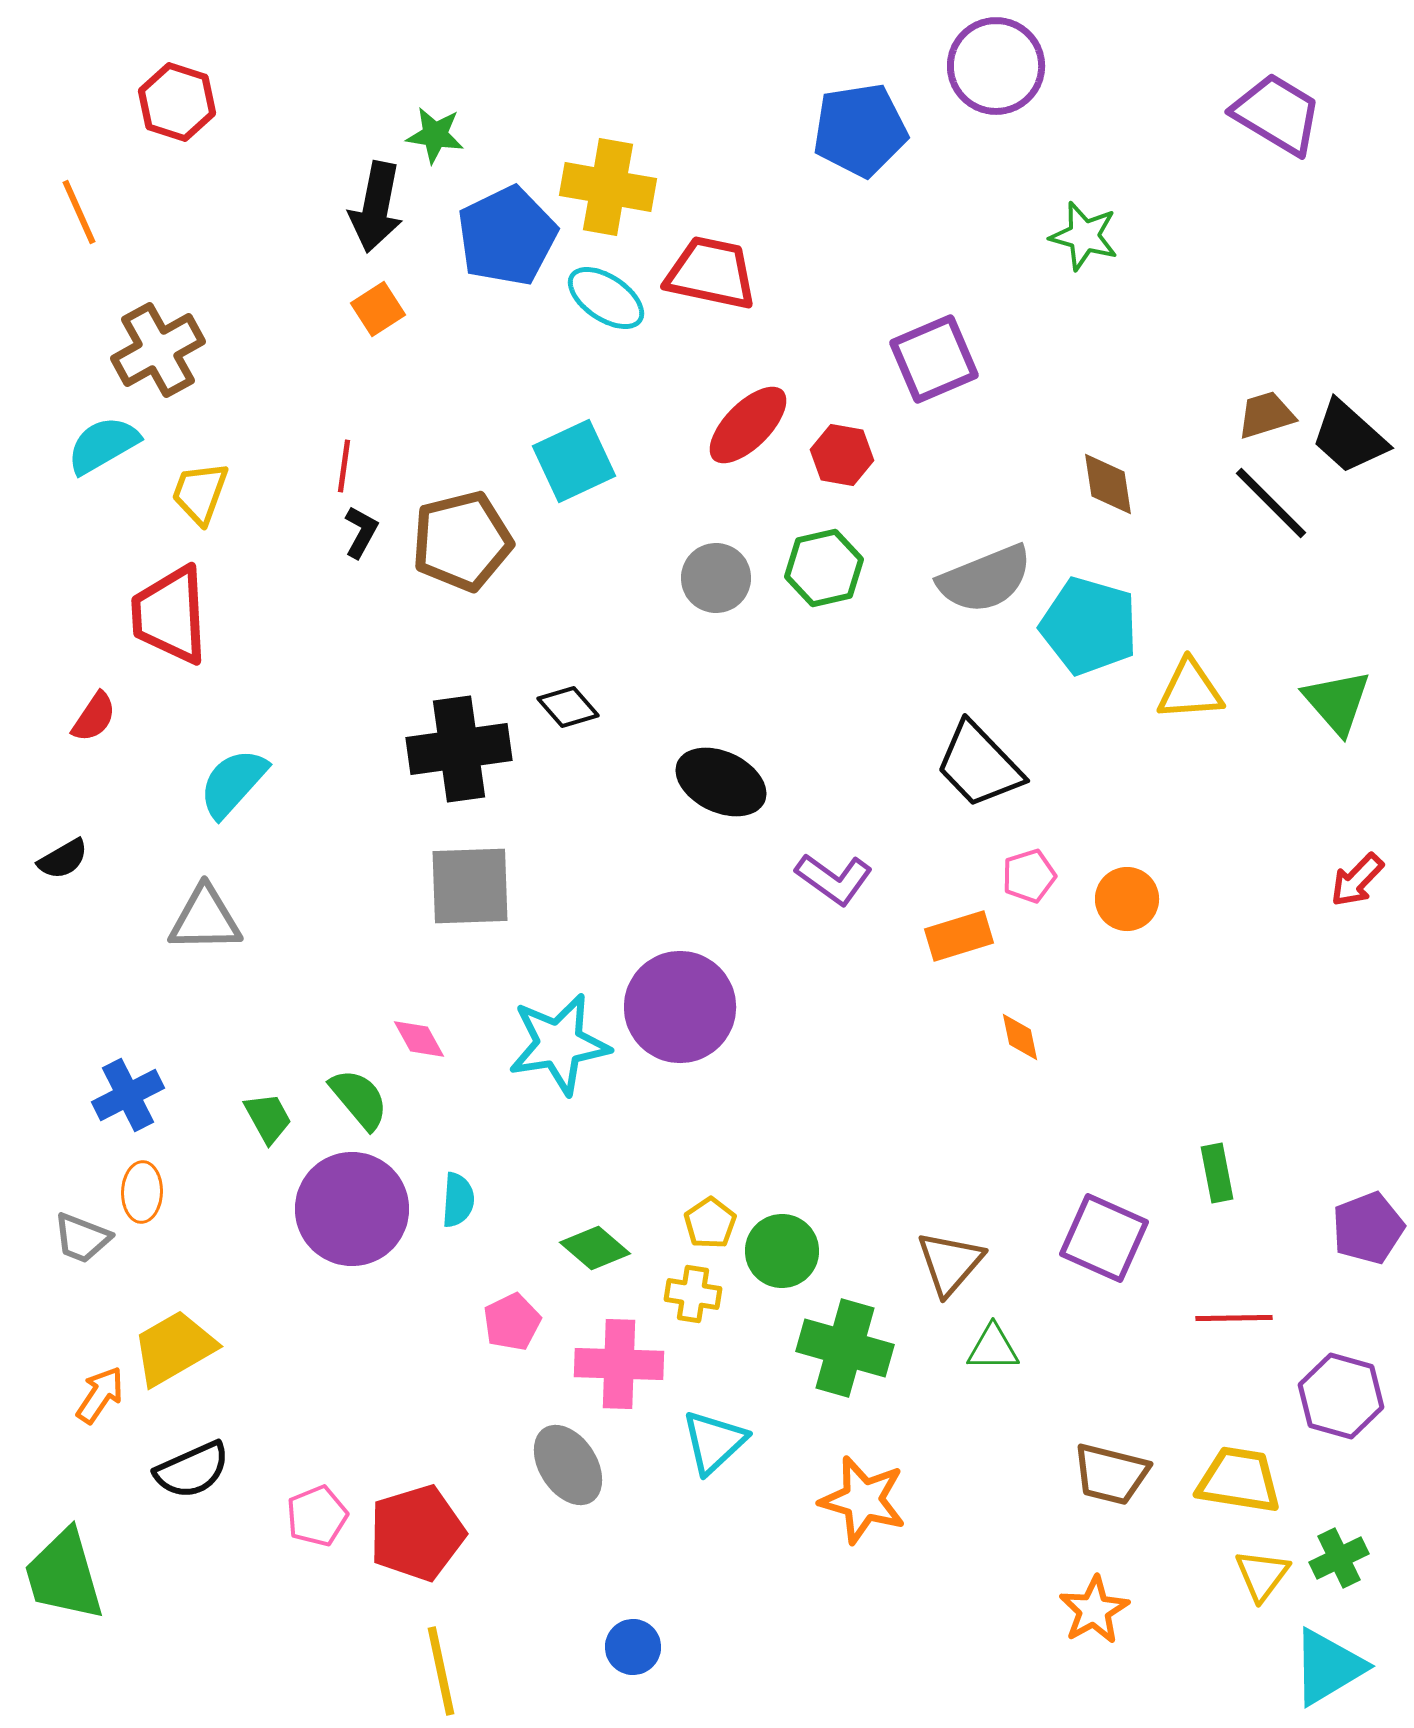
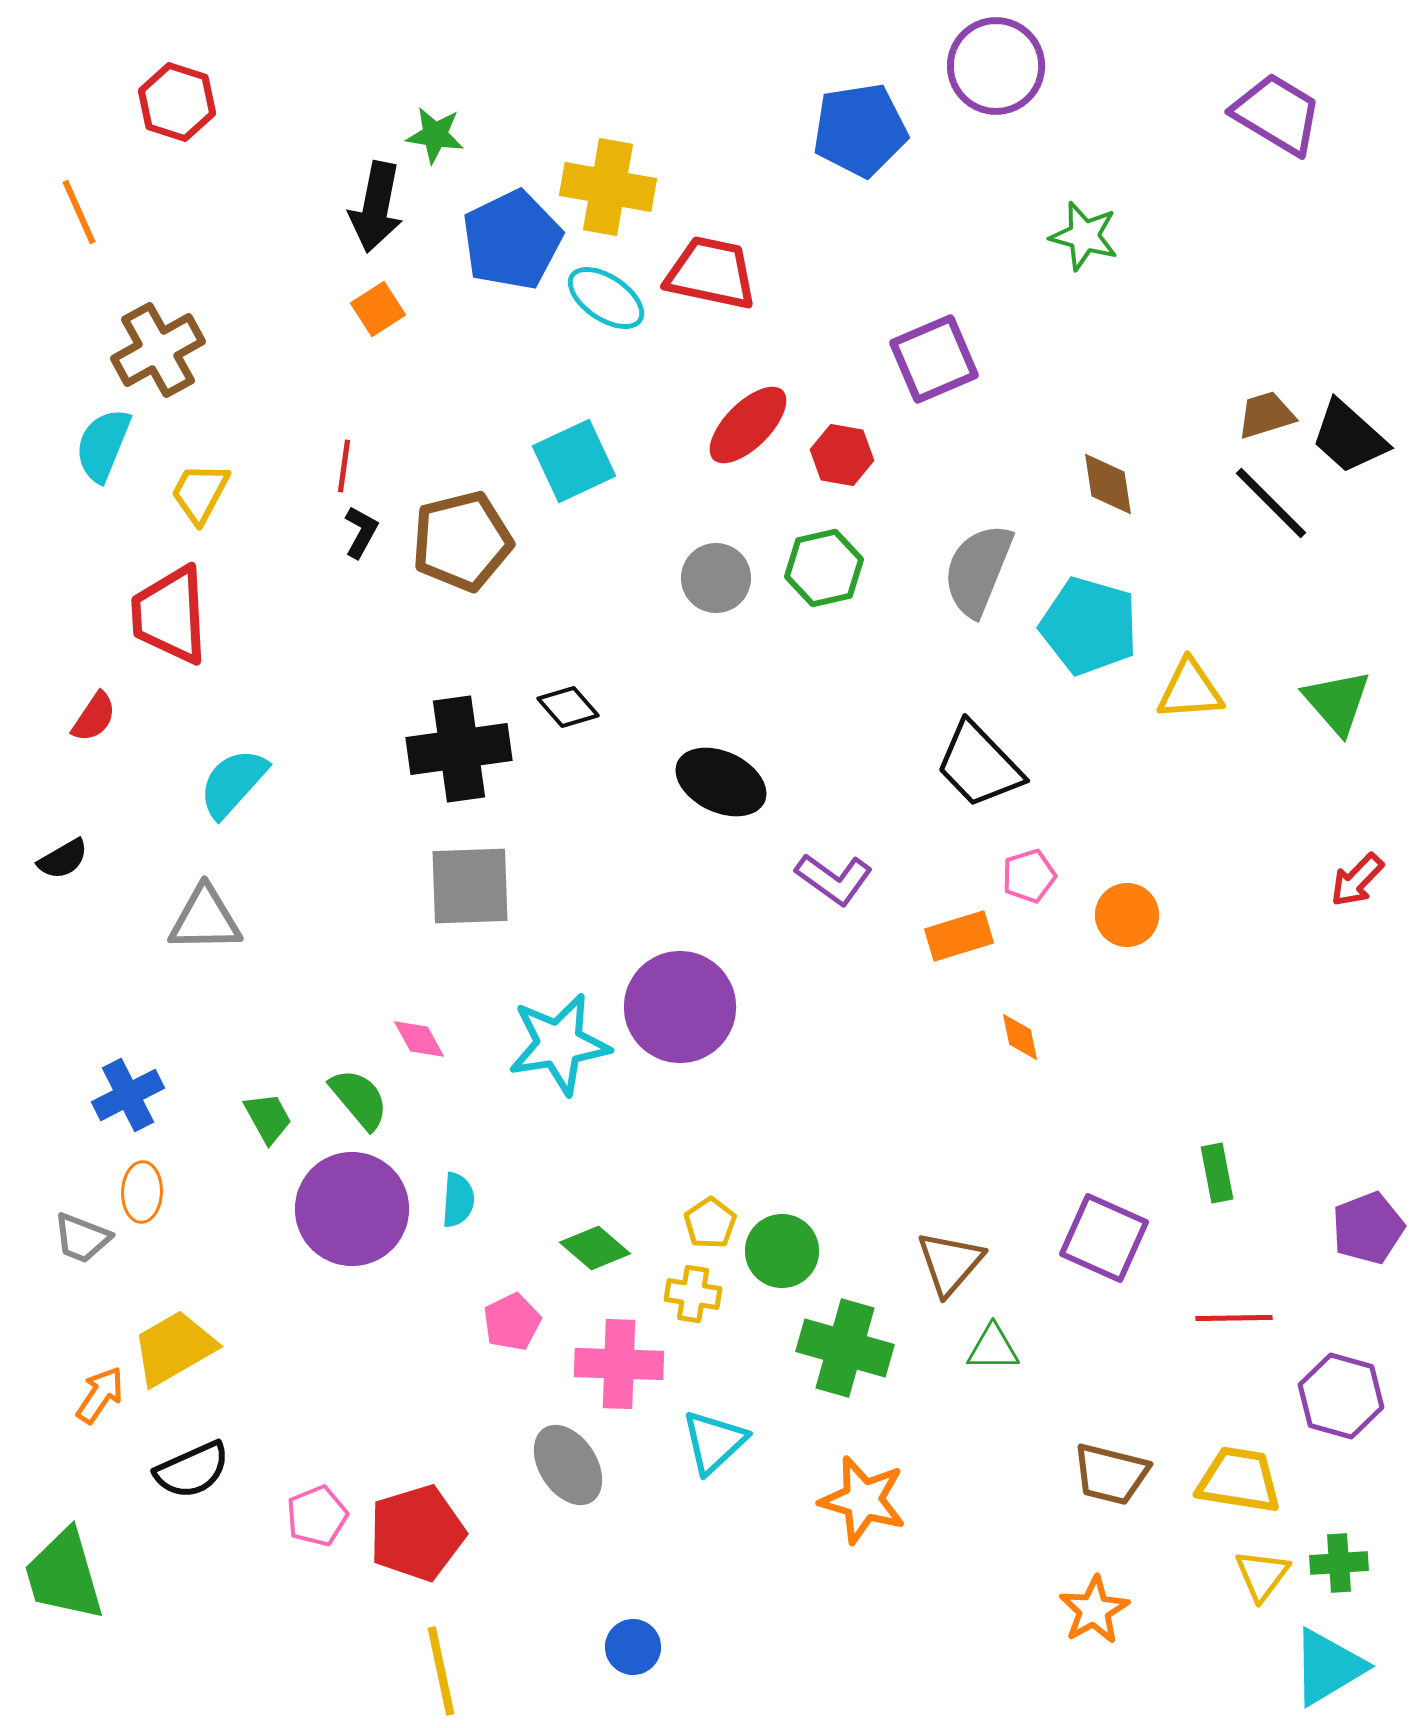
blue pentagon at (507, 236): moved 5 px right, 4 px down
cyan semicircle at (103, 445): rotated 38 degrees counterclockwise
yellow trapezoid at (200, 493): rotated 8 degrees clockwise
gray semicircle at (985, 579): moved 7 px left, 9 px up; rotated 134 degrees clockwise
orange circle at (1127, 899): moved 16 px down
green cross at (1339, 1558): moved 5 px down; rotated 22 degrees clockwise
